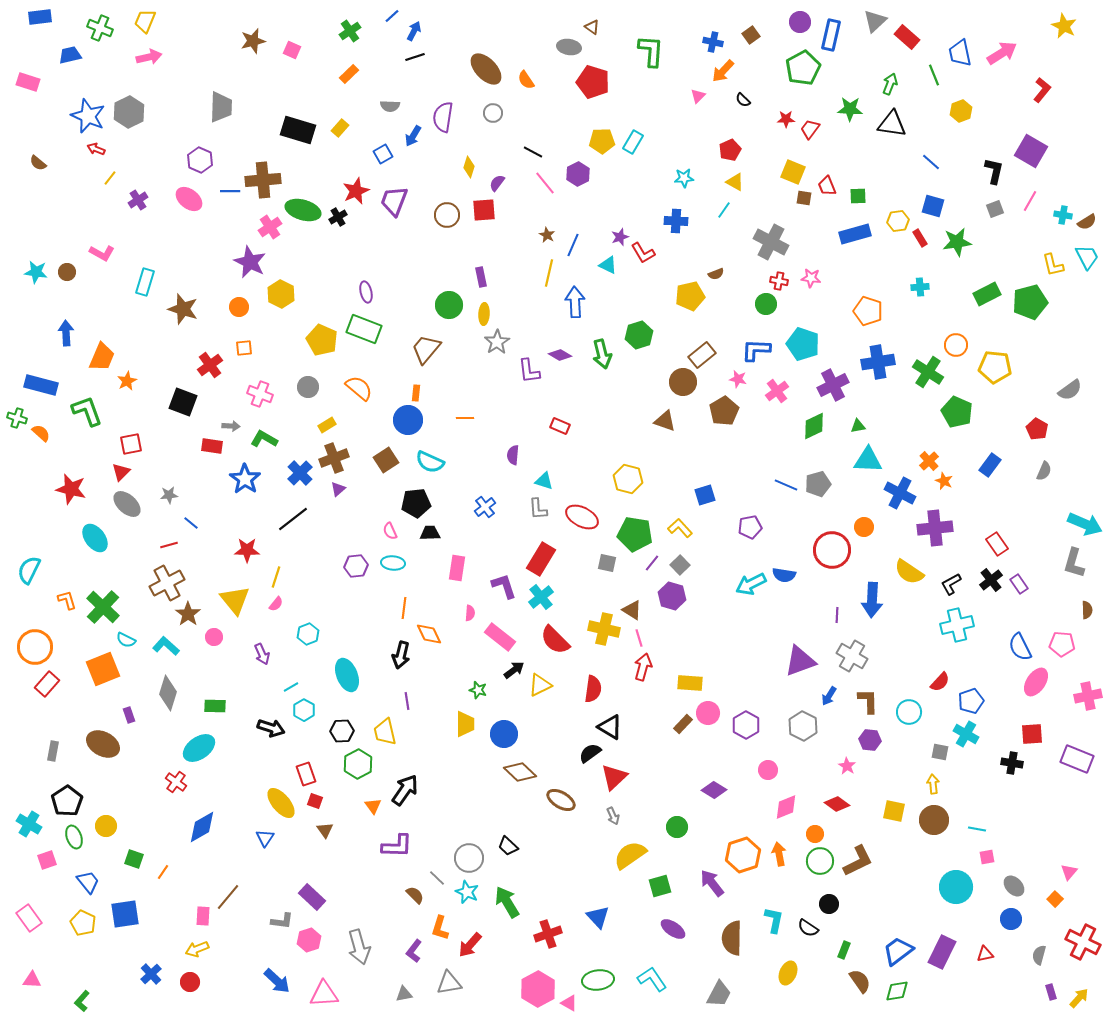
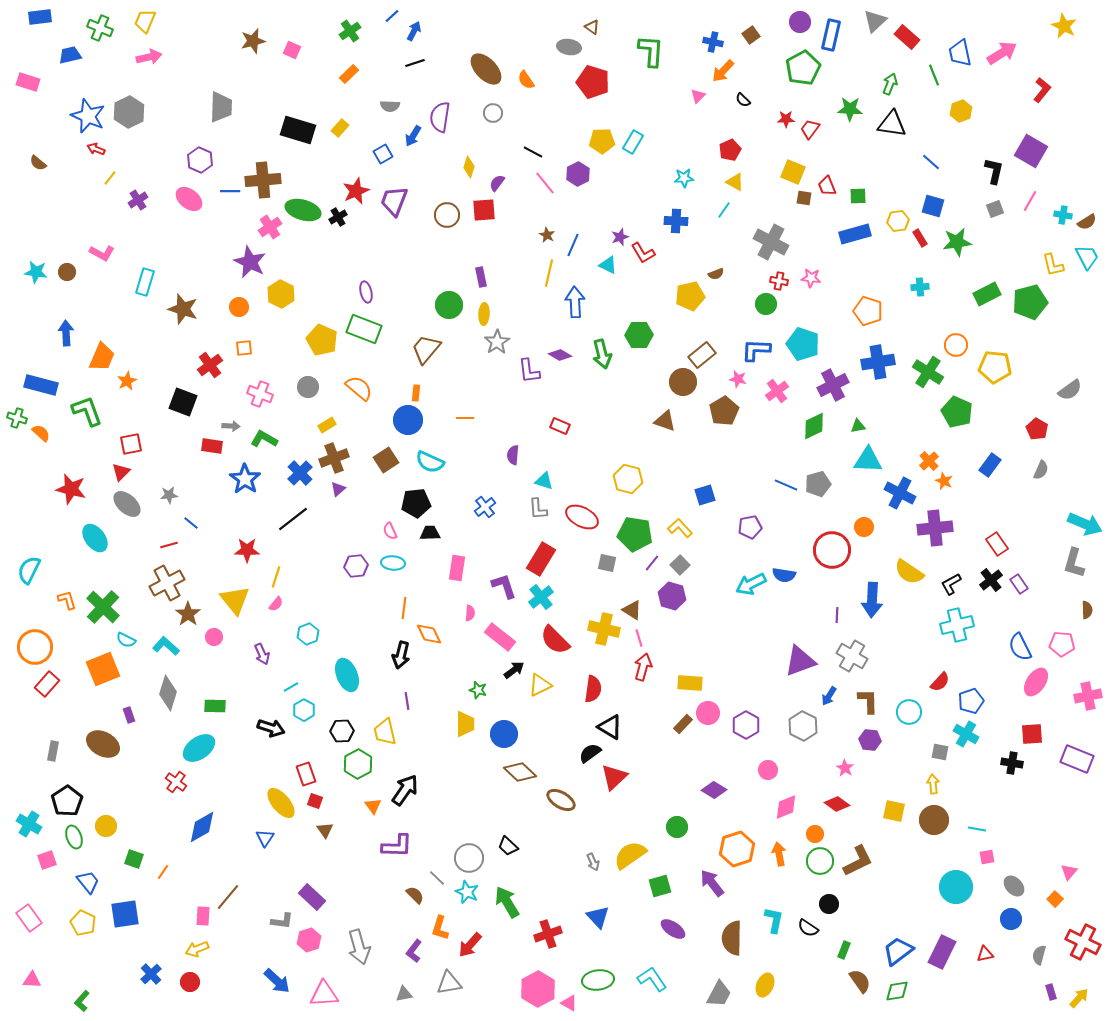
black line at (415, 57): moved 6 px down
purple semicircle at (443, 117): moved 3 px left
green hexagon at (639, 335): rotated 16 degrees clockwise
gray semicircle at (1044, 471): moved 3 px left, 1 px up
pink star at (847, 766): moved 2 px left, 2 px down
gray arrow at (613, 816): moved 20 px left, 46 px down
orange hexagon at (743, 855): moved 6 px left, 6 px up
yellow ellipse at (788, 973): moved 23 px left, 12 px down
